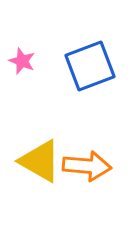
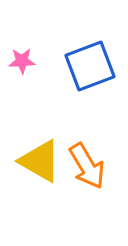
pink star: rotated 24 degrees counterclockwise
orange arrow: rotated 54 degrees clockwise
